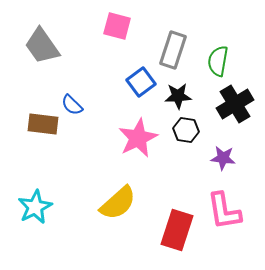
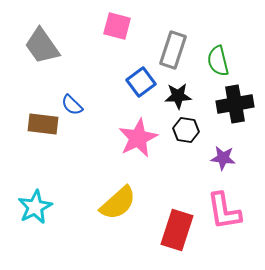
green semicircle: rotated 24 degrees counterclockwise
black cross: rotated 21 degrees clockwise
